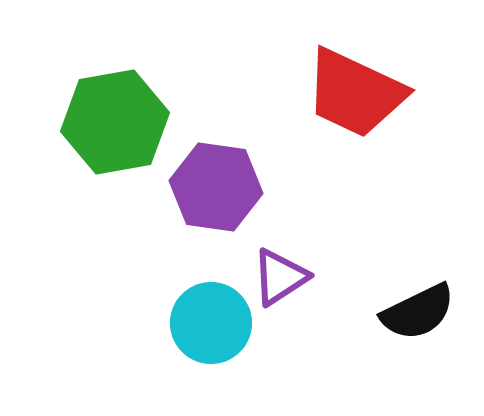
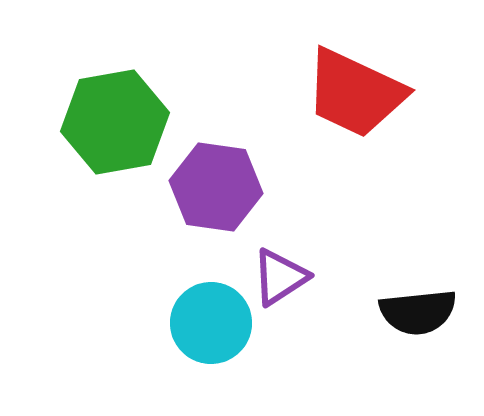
black semicircle: rotated 20 degrees clockwise
